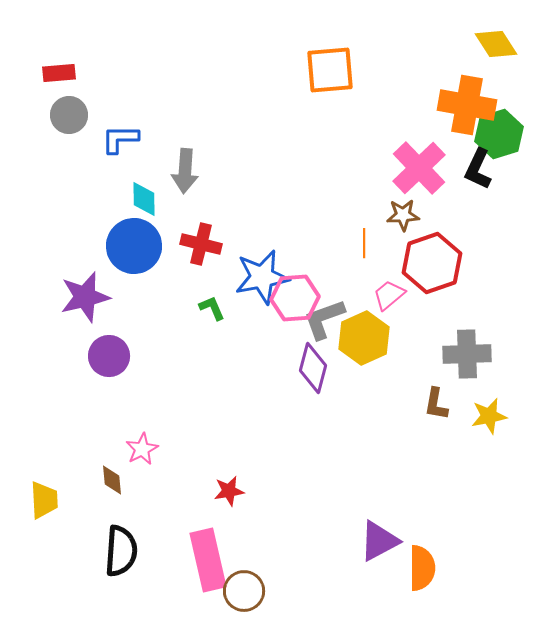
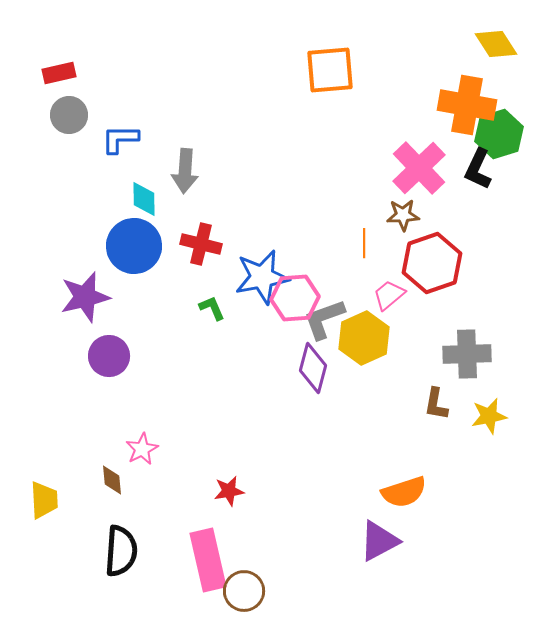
red rectangle: rotated 8 degrees counterclockwise
orange semicircle: moved 18 px left, 76 px up; rotated 72 degrees clockwise
